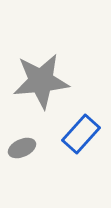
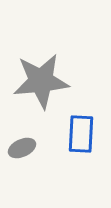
blue rectangle: rotated 39 degrees counterclockwise
